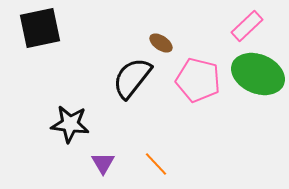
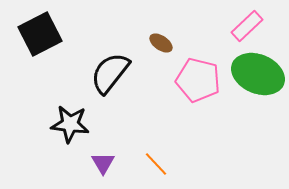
black square: moved 6 px down; rotated 15 degrees counterclockwise
black semicircle: moved 22 px left, 5 px up
